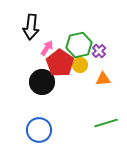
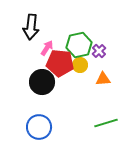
red pentagon: rotated 28 degrees counterclockwise
blue circle: moved 3 px up
